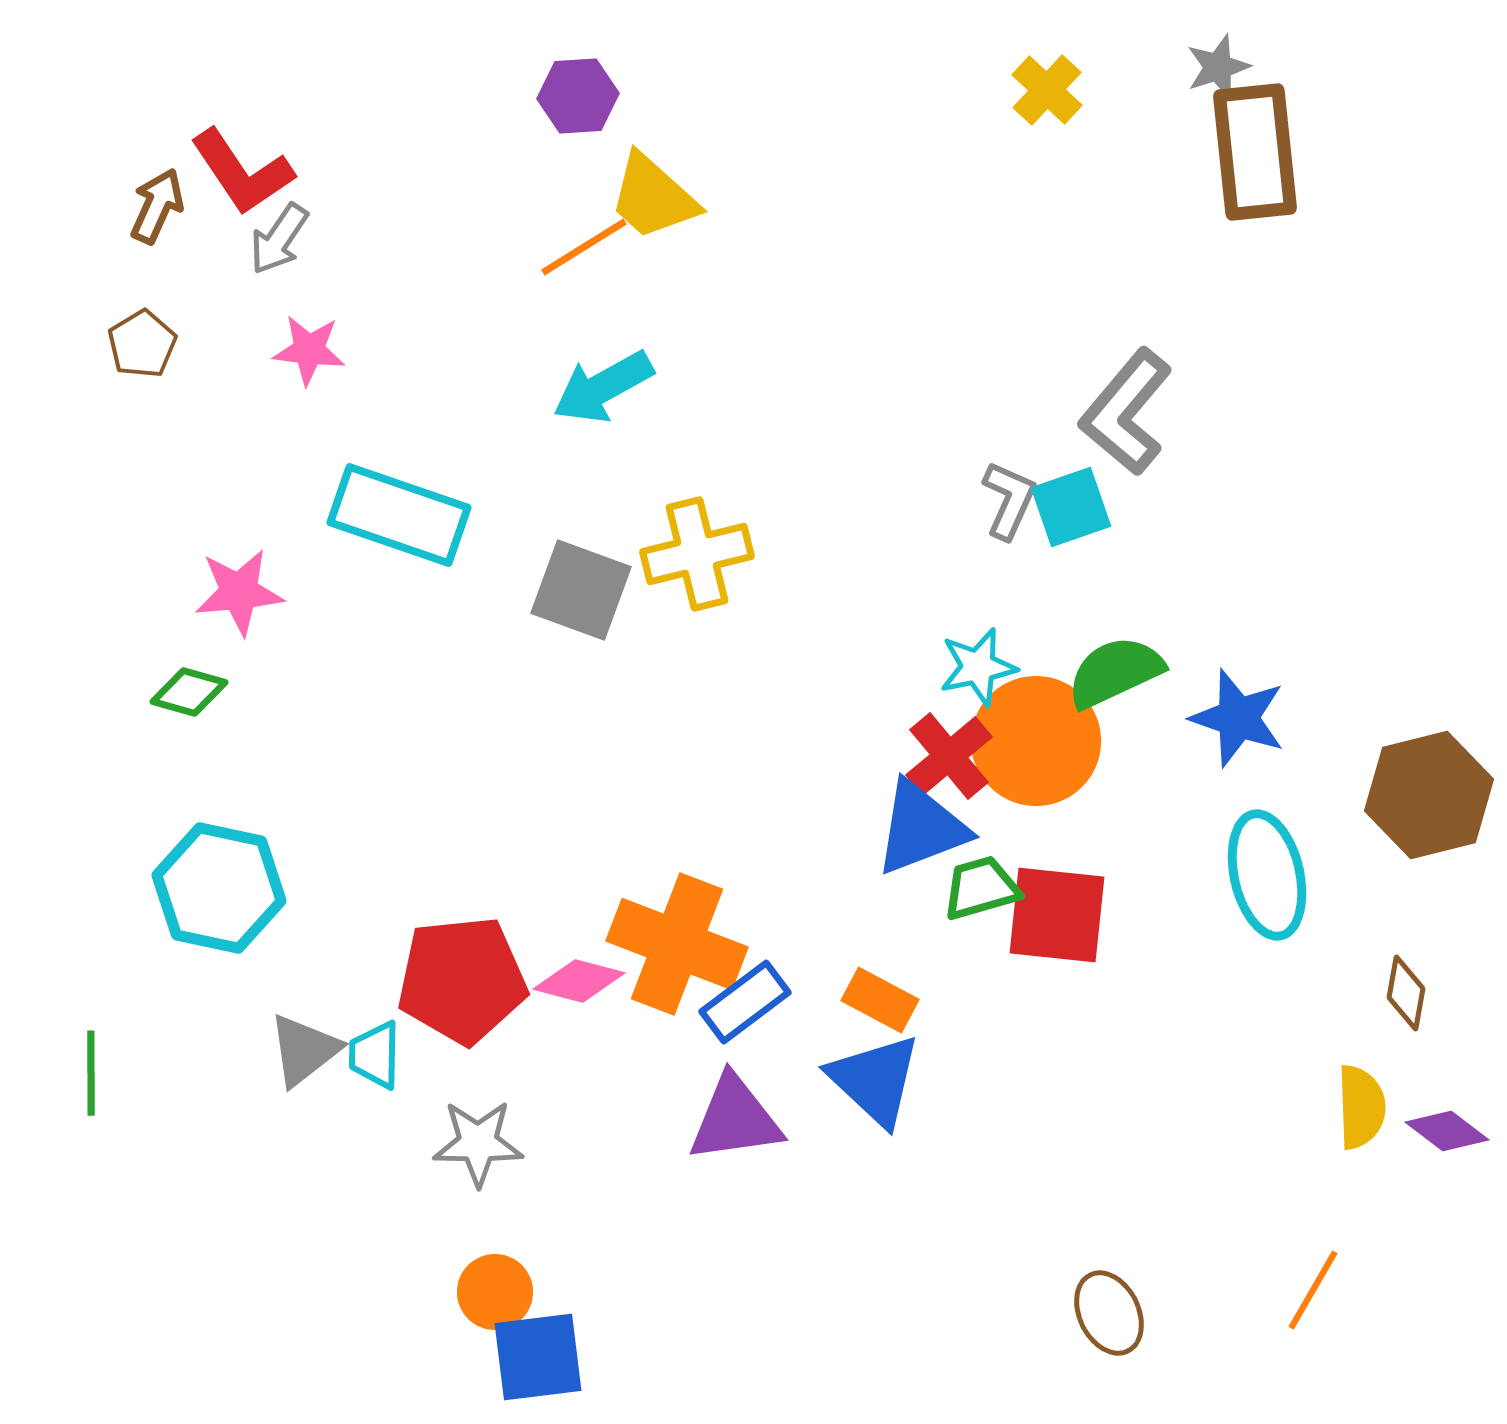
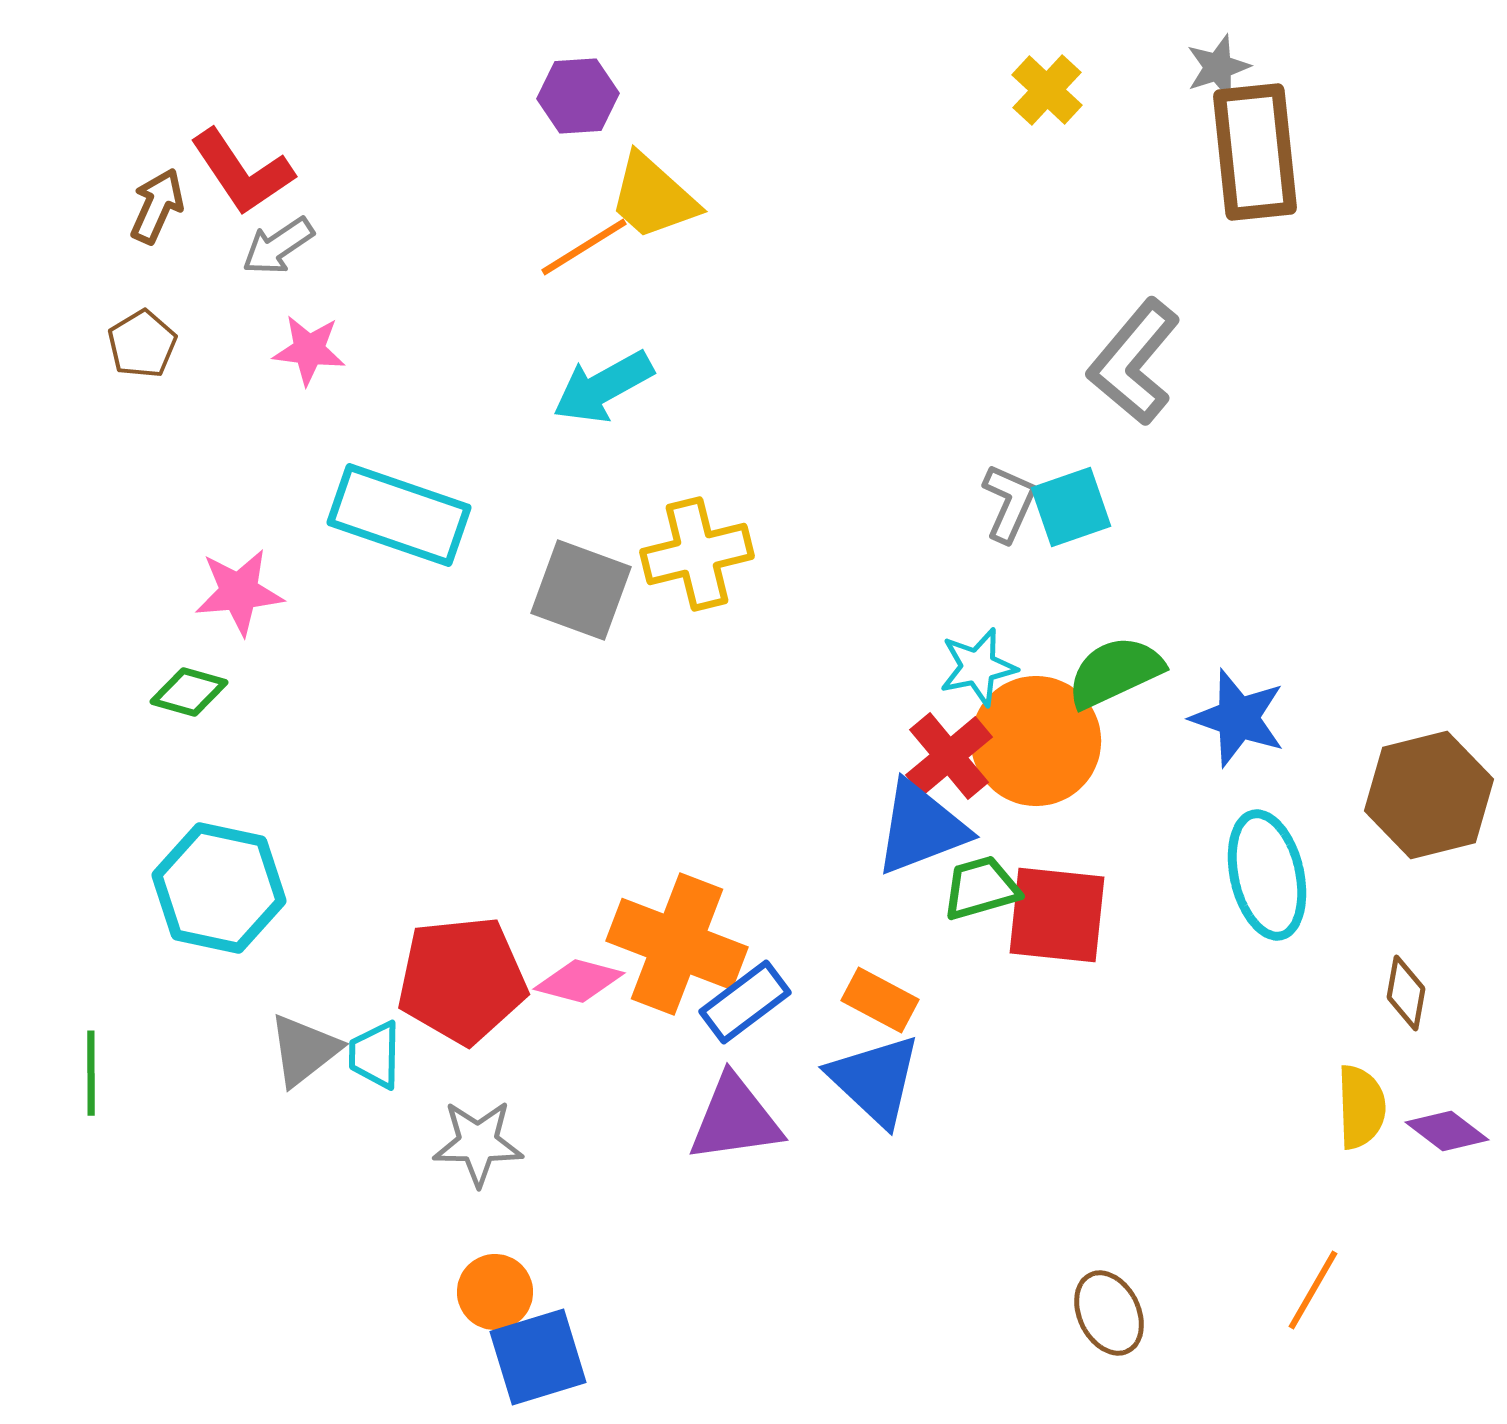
gray arrow at (279, 239): moved 1 px left, 7 px down; rotated 22 degrees clockwise
gray L-shape at (1126, 412): moved 8 px right, 50 px up
gray L-shape at (1009, 500): moved 3 px down
blue square at (538, 1357): rotated 10 degrees counterclockwise
